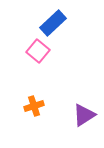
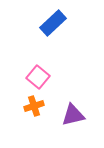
pink square: moved 26 px down
purple triangle: moved 11 px left; rotated 20 degrees clockwise
